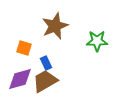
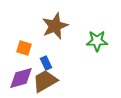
purple diamond: moved 1 px right, 1 px up
